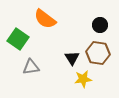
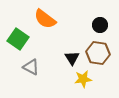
gray triangle: rotated 36 degrees clockwise
